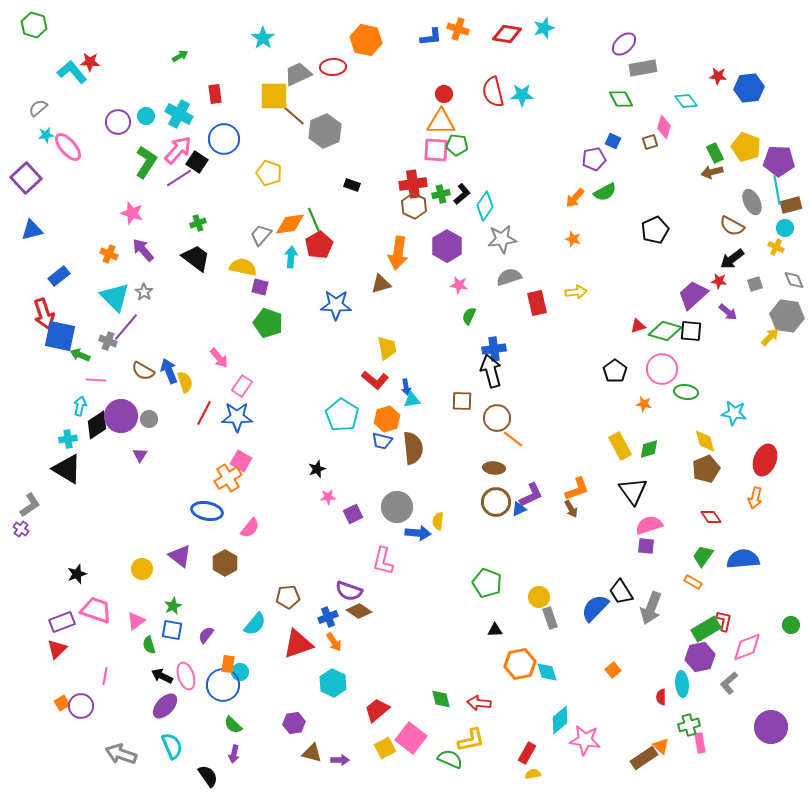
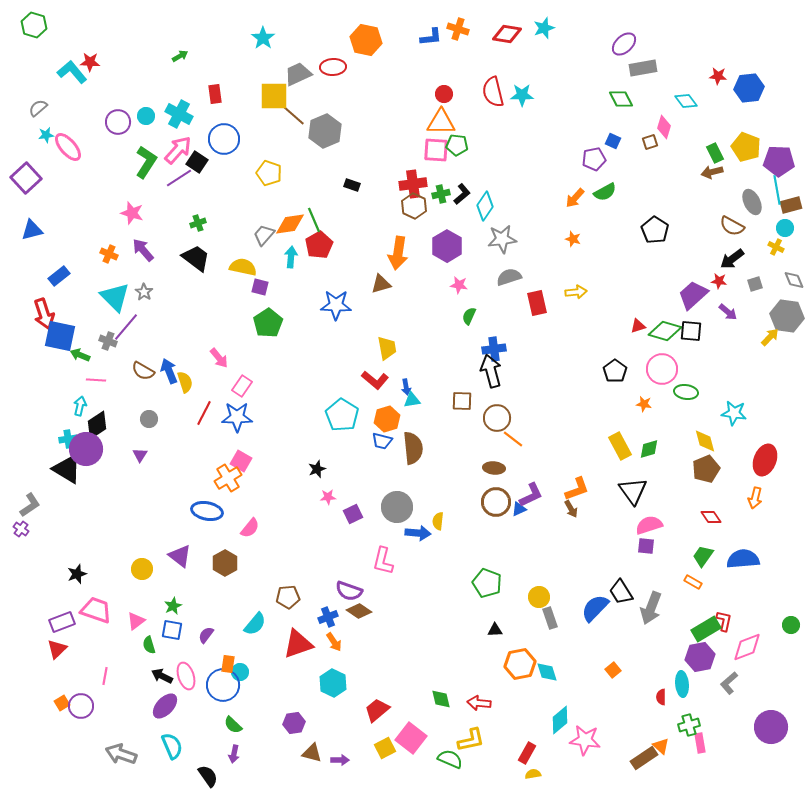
black pentagon at (655, 230): rotated 16 degrees counterclockwise
gray trapezoid at (261, 235): moved 3 px right
green pentagon at (268, 323): rotated 20 degrees clockwise
purple circle at (121, 416): moved 35 px left, 33 px down
